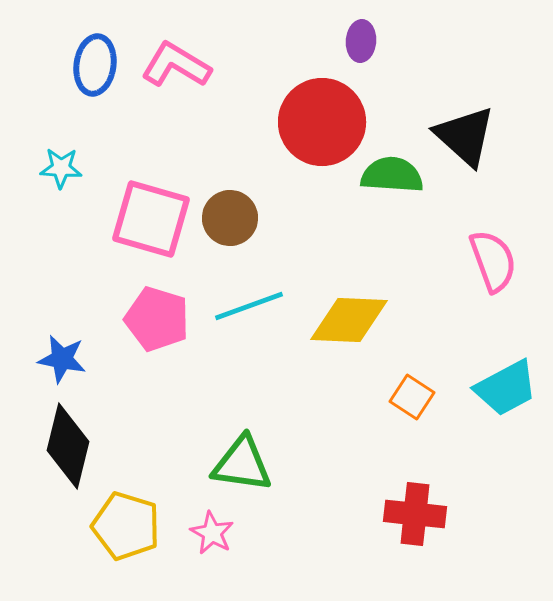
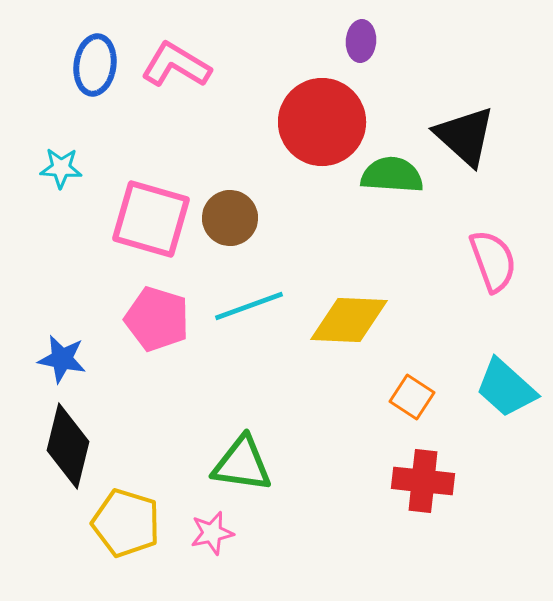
cyan trapezoid: rotated 70 degrees clockwise
red cross: moved 8 px right, 33 px up
yellow pentagon: moved 3 px up
pink star: rotated 30 degrees clockwise
